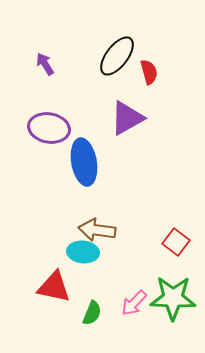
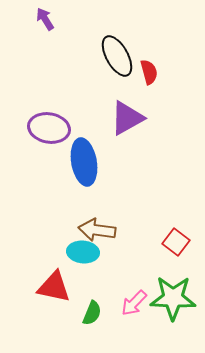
black ellipse: rotated 66 degrees counterclockwise
purple arrow: moved 45 px up
